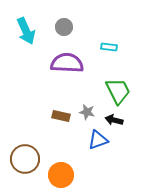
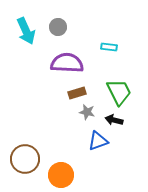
gray circle: moved 6 px left
green trapezoid: moved 1 px right, 1 px down
brown rectangle: moved 16 px right, 23 px up; rotated 30 degrees counterclockwise
blue triangle: moved 1 px down
